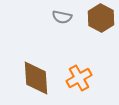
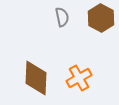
gray semicircle: rotated 114 degrees counterclockwise
brown diamond: rotated 6 degrees clockwise
